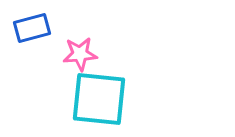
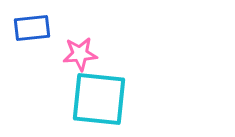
blue rectangle: rotated 9 degrees clockwise
